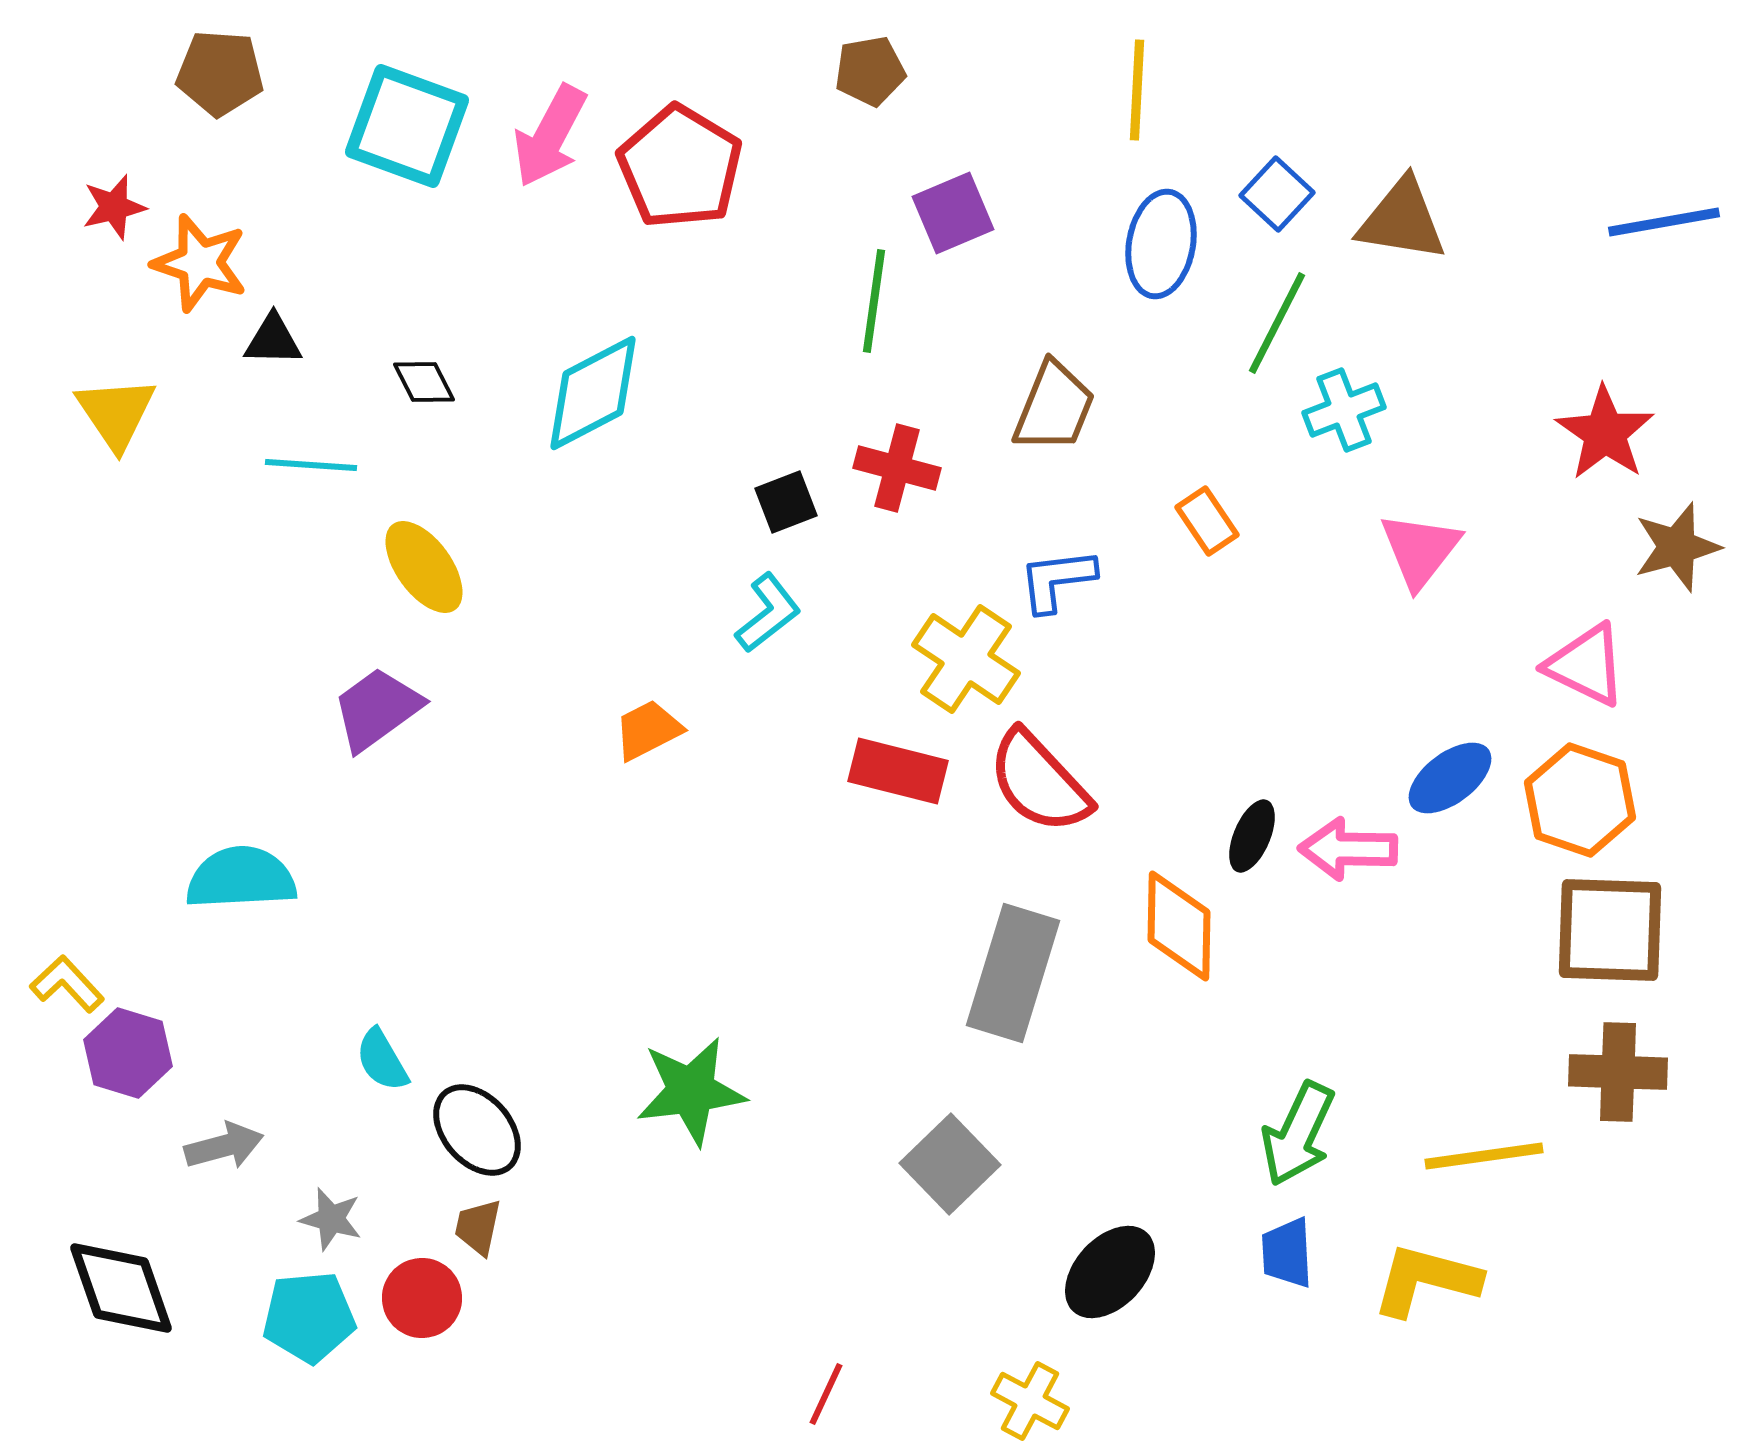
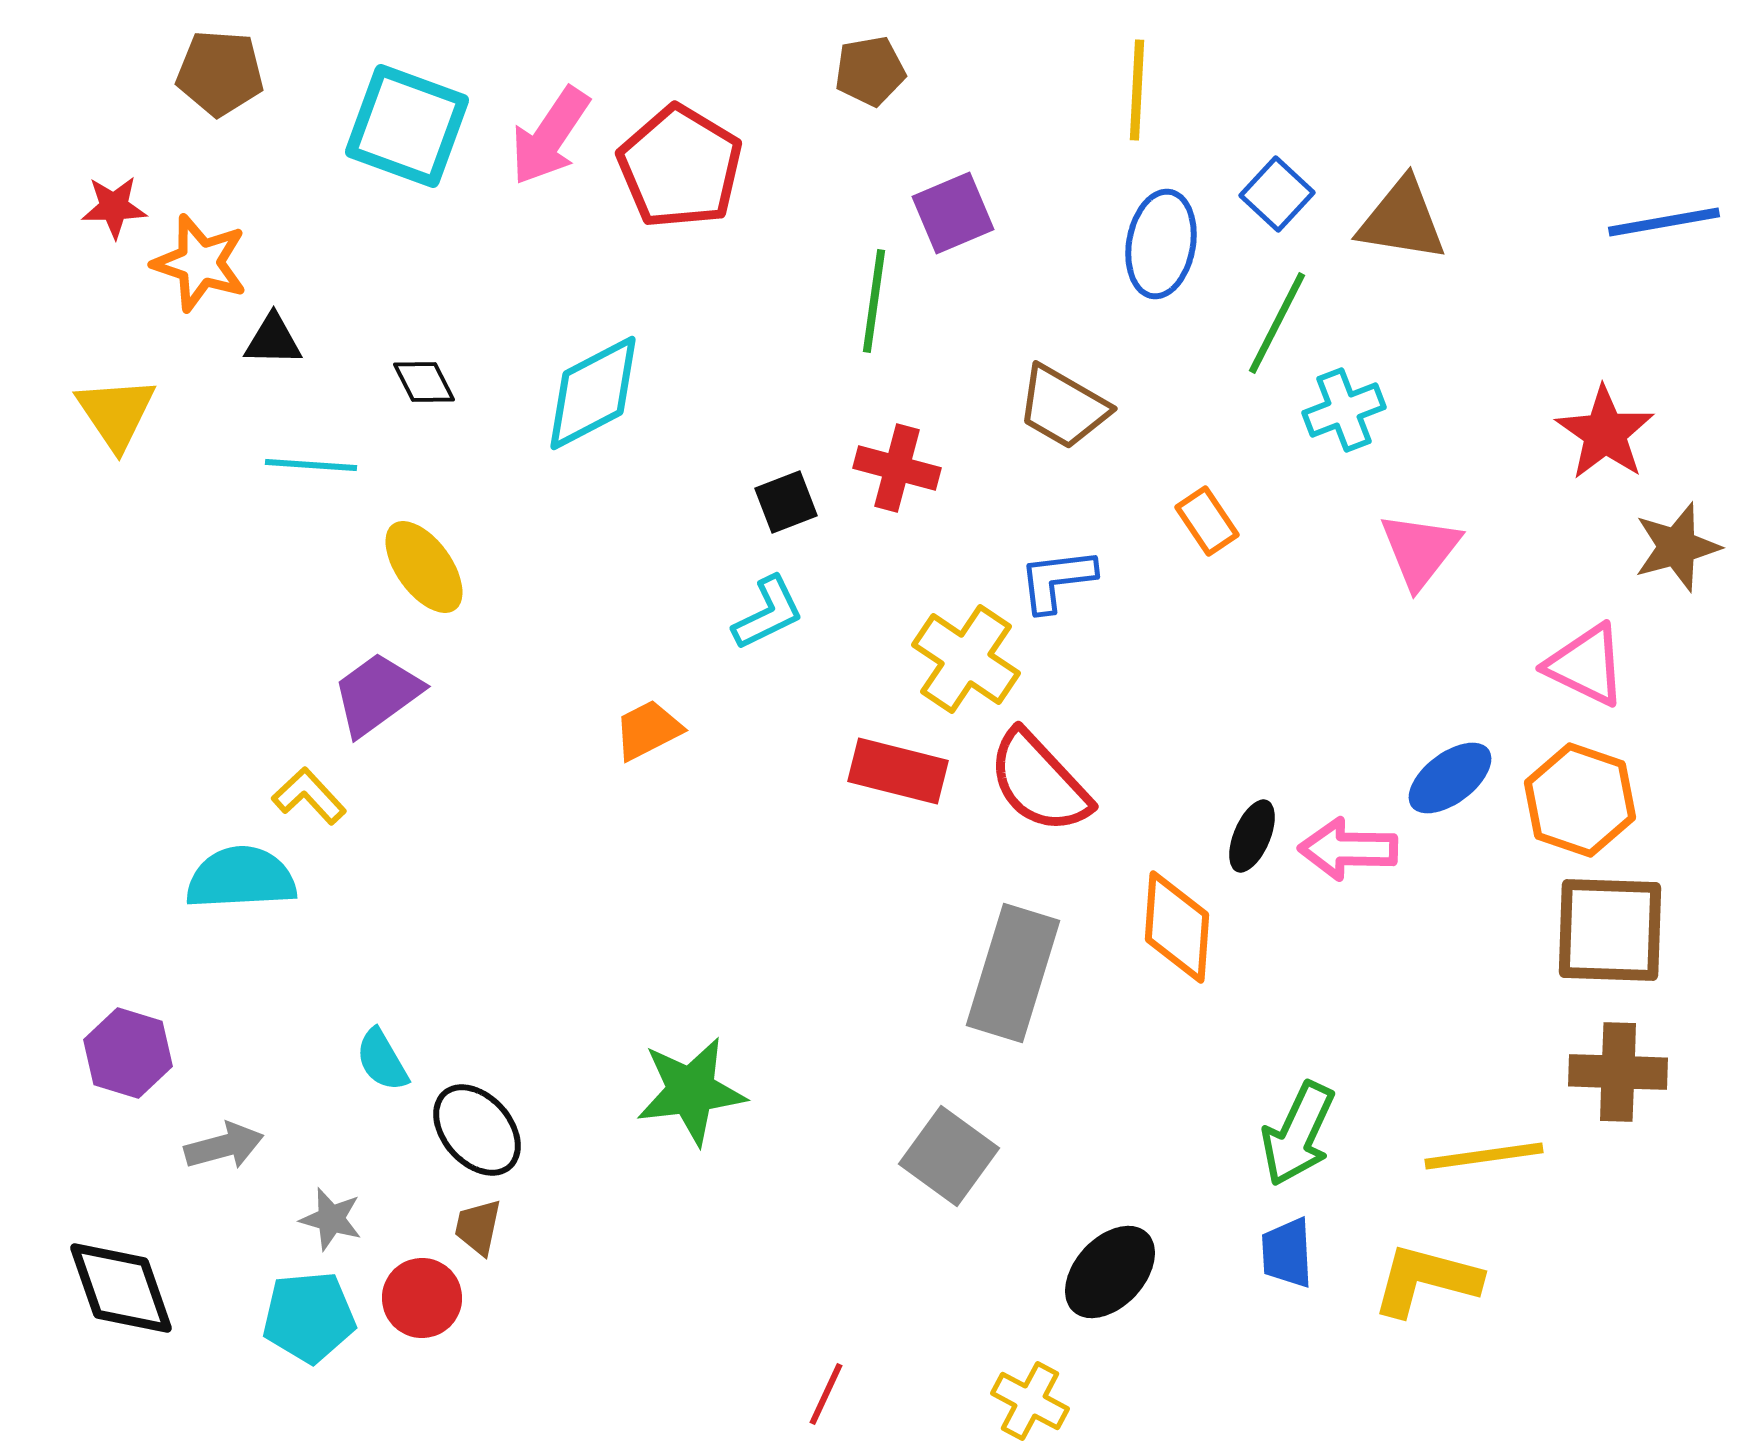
pink arrow at (550, 136): rotated 6 degrees clockwise
red star at (114, 207): rotated 12 degrees clockwise
brown trapezoid at (1054, 407): moved 9 px right; rotated 98 degrees clockwise
cyan L-shape at (768, 613): rotated 12 degrees clockwise
purple trapezoid at (377, 709): moved 15 px up
orange diamond at (1179, 926): moved 2 px left, 1 px down; rotated 3 degrees clockwise
yellow L-shape at (67, 984): moved 242 px right, 188 px up
gray square at (950, 1164): moved 1 px left, 8 px up; rotated 10 degrees counterclockwise
